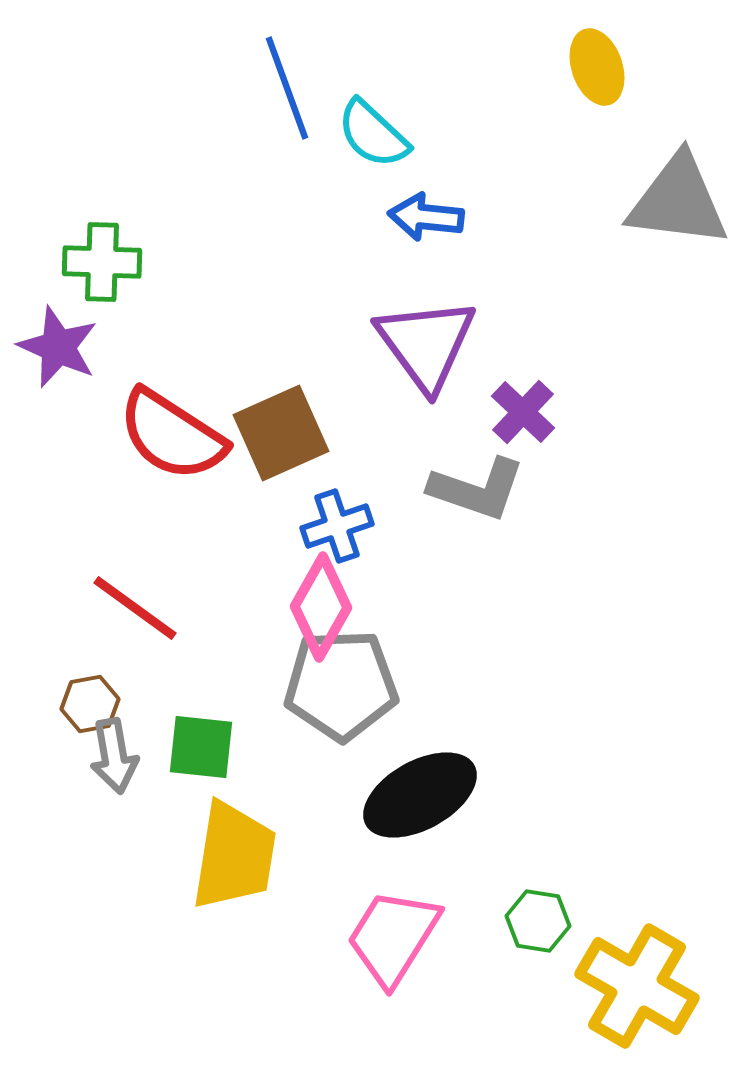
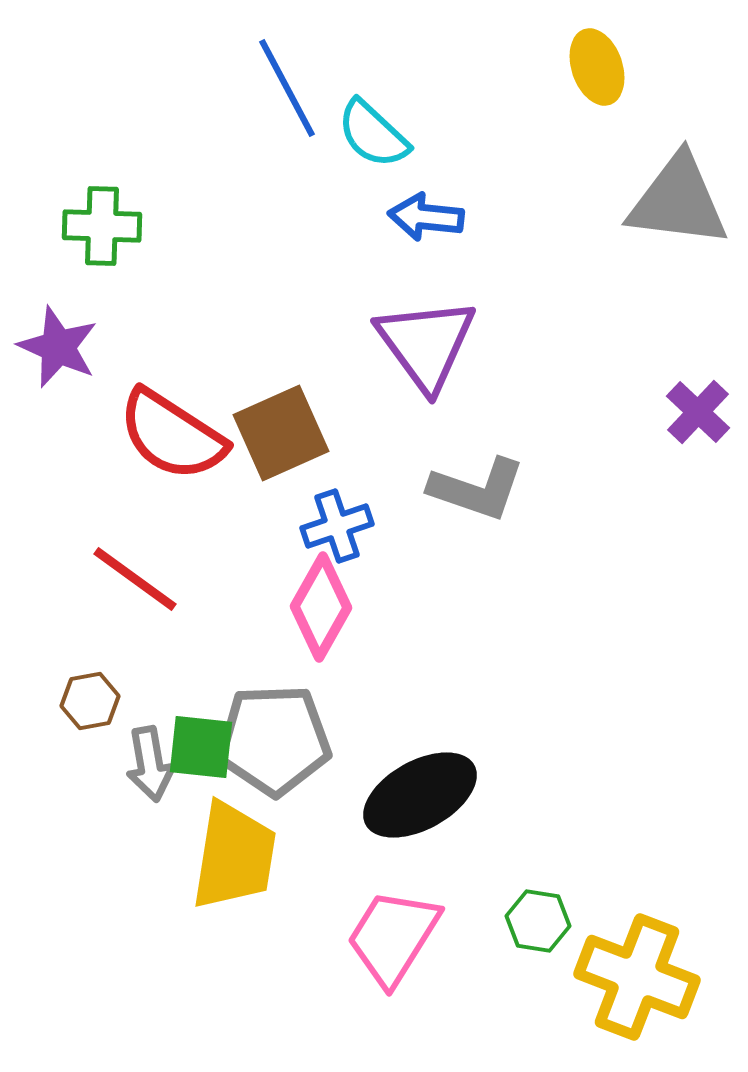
blue line: rotated 8 degrees counterclockwise
green cross: moved 36 px up
purple cross: moved 175 px right
red line: moved 29 px up
gray pentagon: moved 67 px left, 55 px down
brown hexagon: moved 3 px up
gray arrow: moved 36 px right, 8 px down
yellow cross: moved 9 px up; rotated 9 degrees counterclockwise
